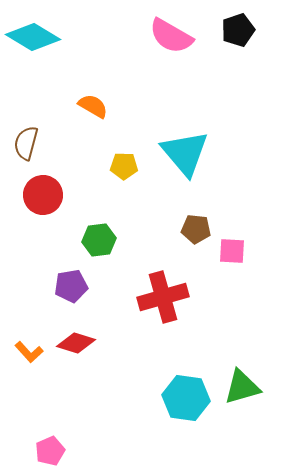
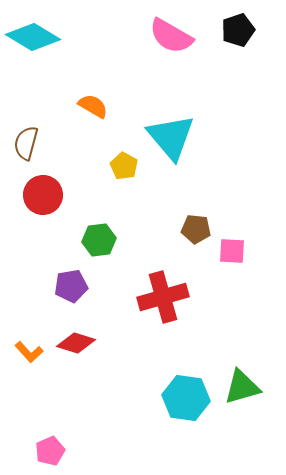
cyan triangle: moved 14 px left, 16 px up
yellow pentagon: rotated 28 degrees clockwise
